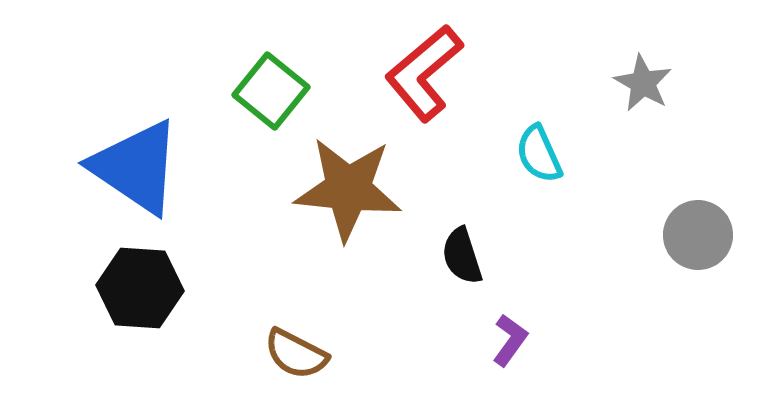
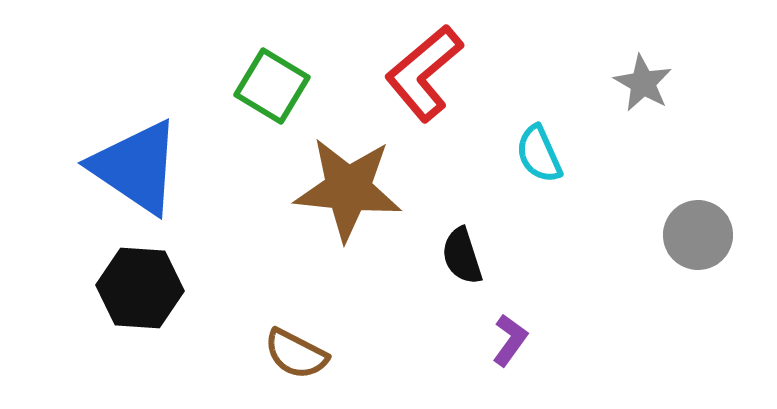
green square: moved 1 px right, 5 px up; rotated 8 degrees counterclockwise
